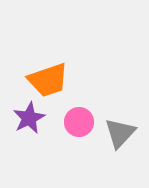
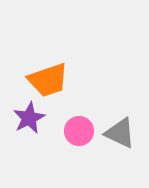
pink circle: moved 9 px down
gray triangle: rotated 48 degrees counterclockwise
